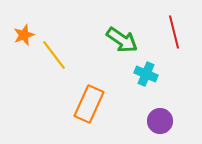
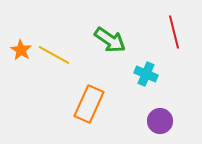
orange star: moved 3 px left, 15 px down; rotated 20 degrees counterclockwise
green arrow: moved 12 px left
yellow line: rotated 24 degrees counterclockwise
